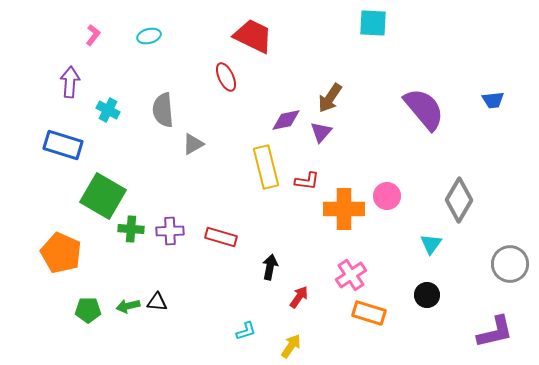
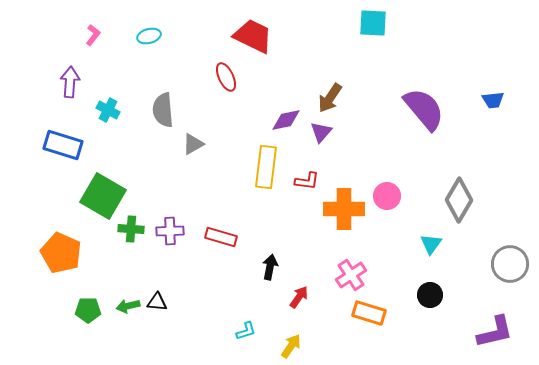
yellow rectangle: rotated 21 degrees clockwise
black circle: moved 3 px right
